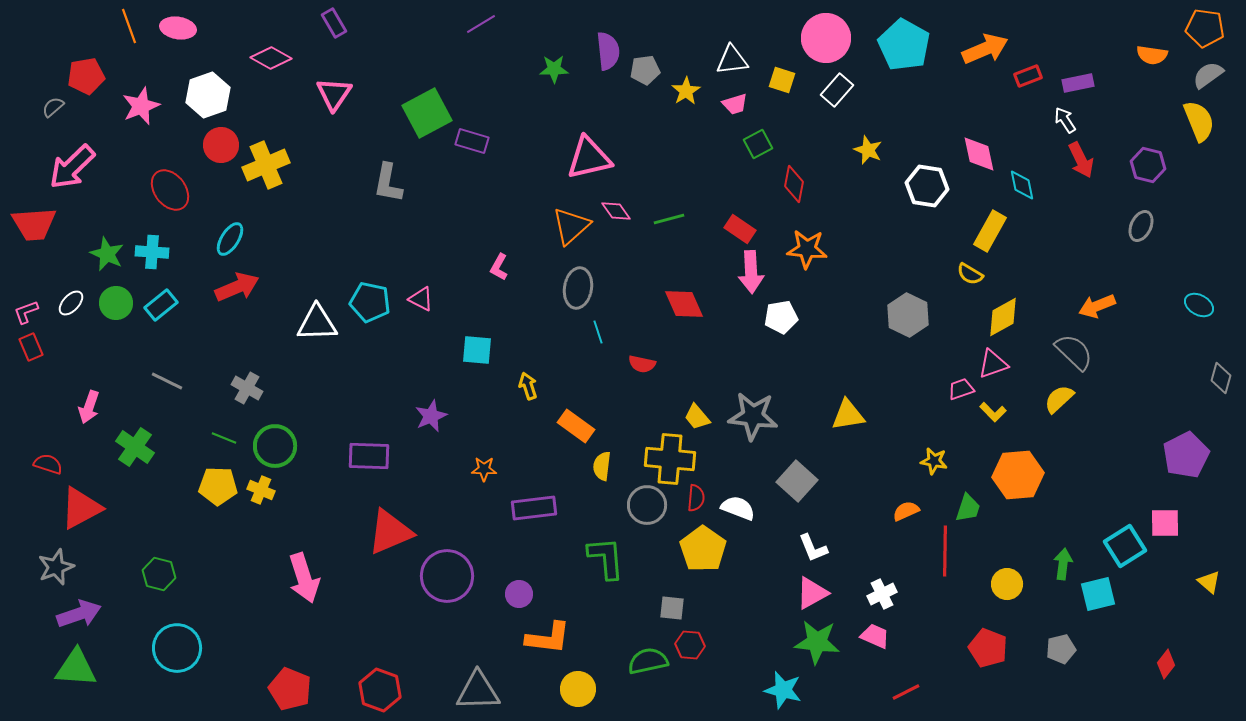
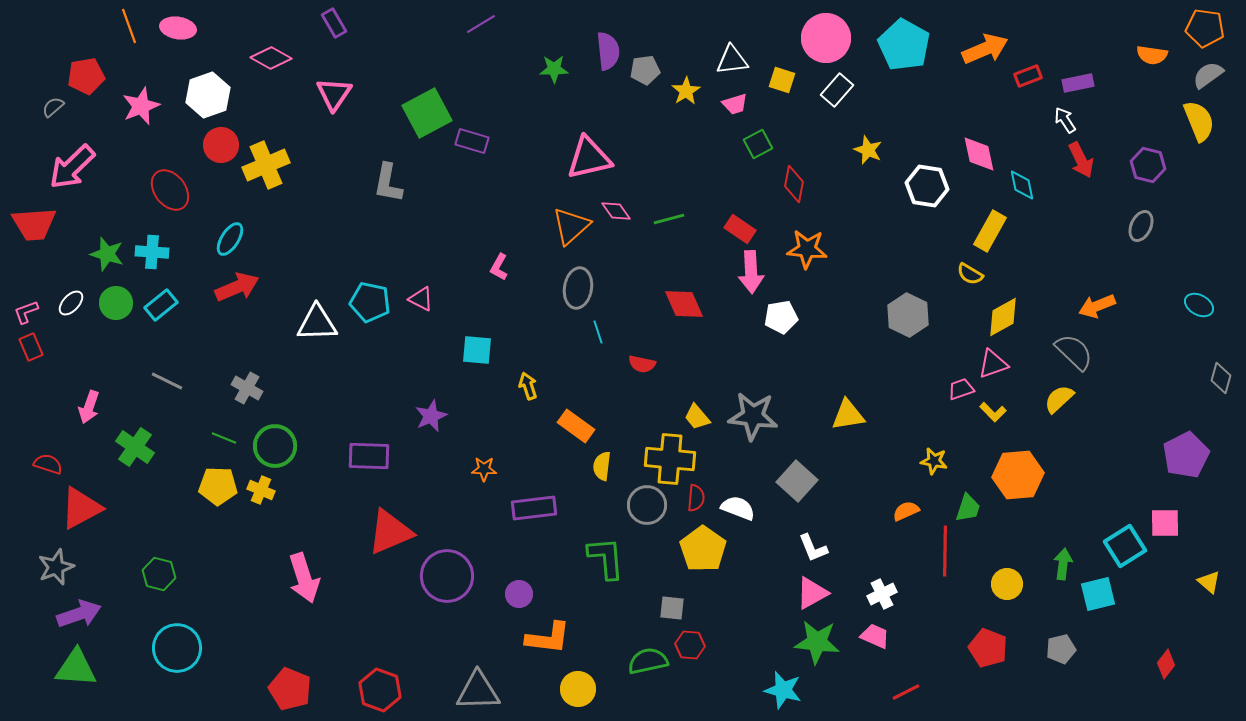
green star at (107, 254): rotated 8 degrees counterclockwise
